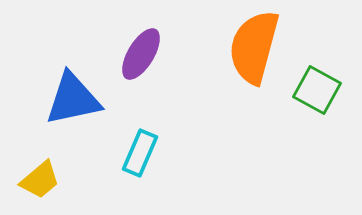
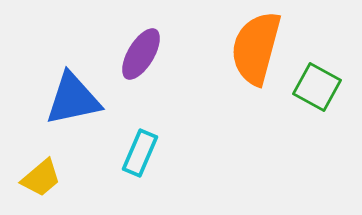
orange semicircle: moved 2 px right, 1 px down
green square: moved 3 px up
yellow trapezoid: moved 1 px right, 2 px up
